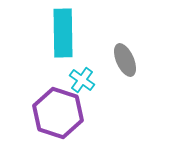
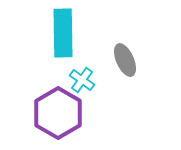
purple hexagon: rotated 12 degrees clockwise
